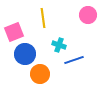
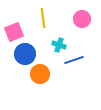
pink circle: moved 6 px left, 4 px down
